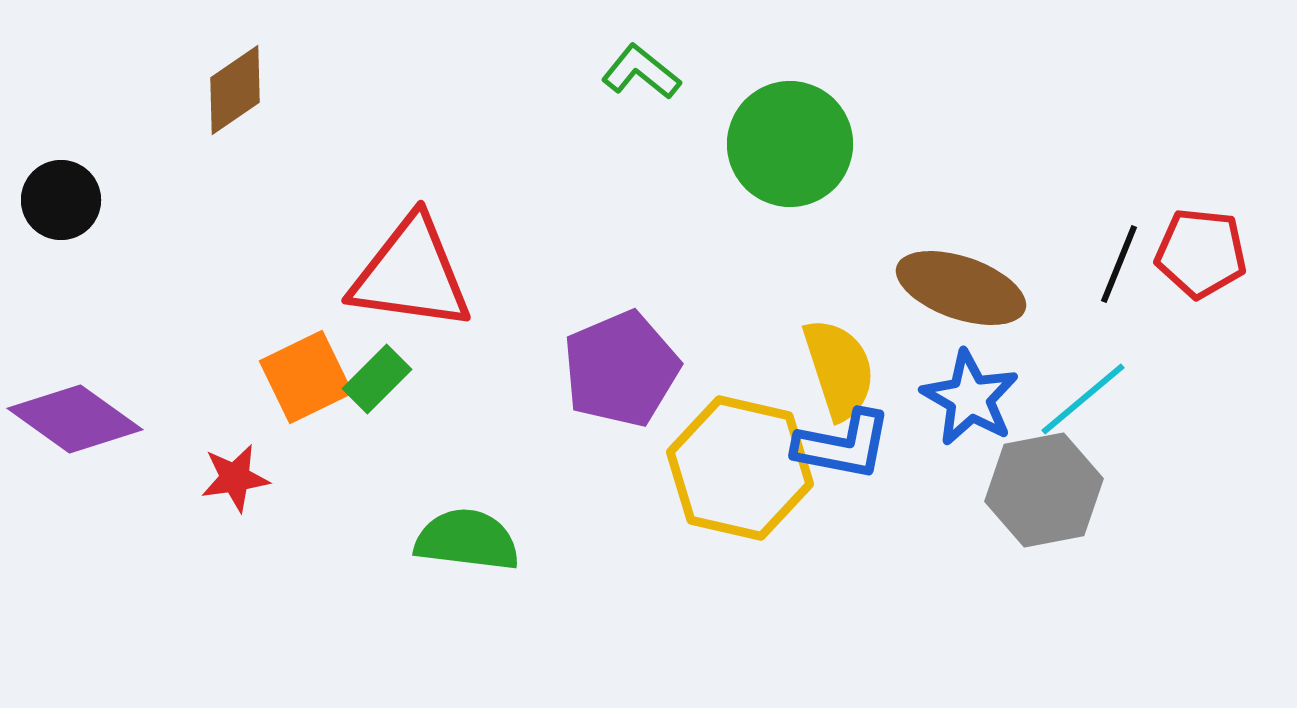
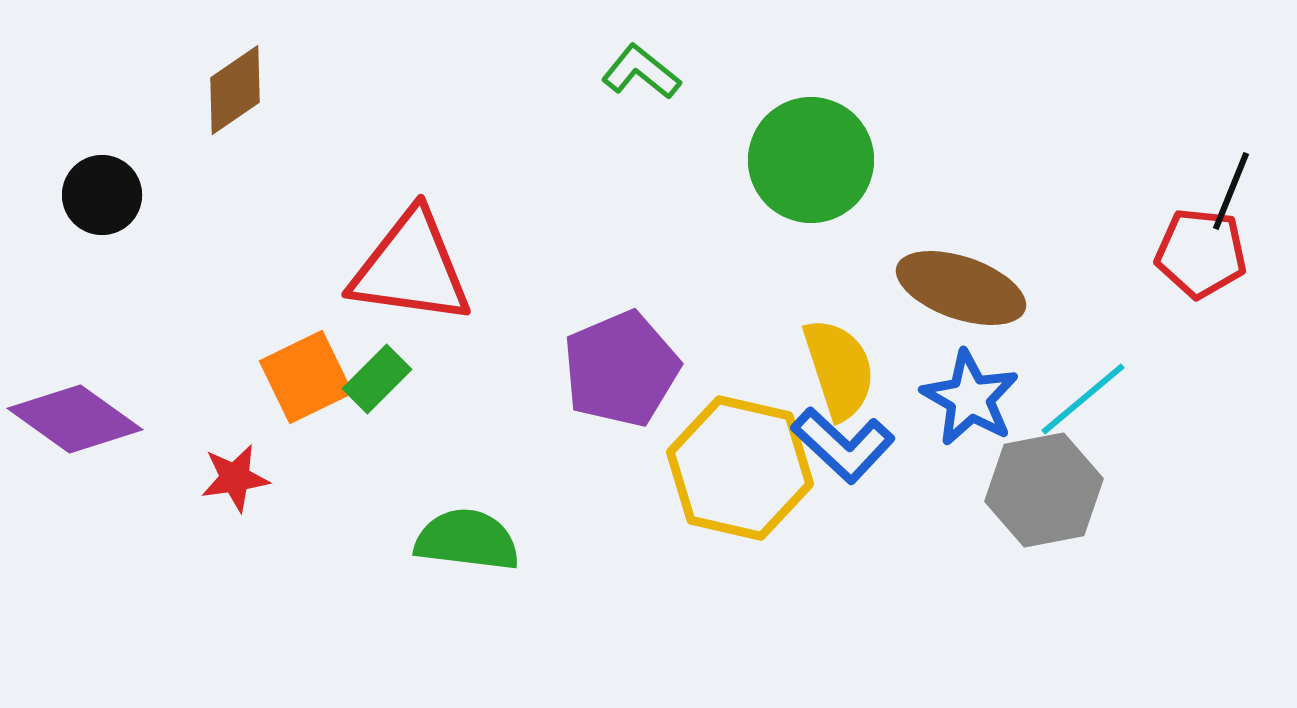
green circle: moved 21 px right, 16 px down
black circle: moved 41 px right, 5 px up
black line: moved 112 px right, 73 px up
red triangle: moved 6 px up
blue L-shape: rotated 32 degrees clockwise
